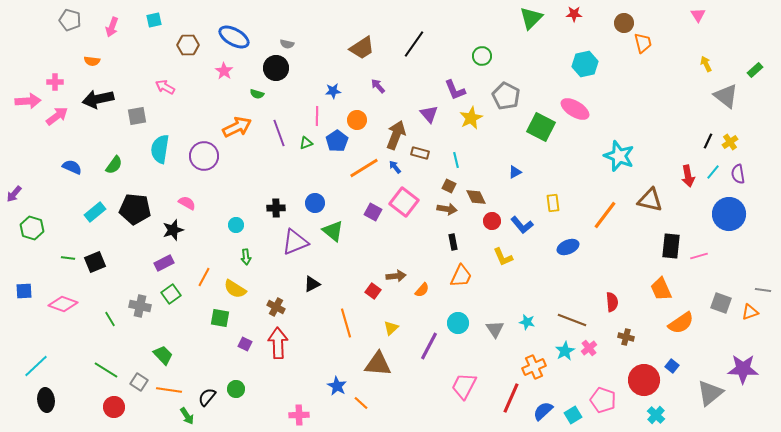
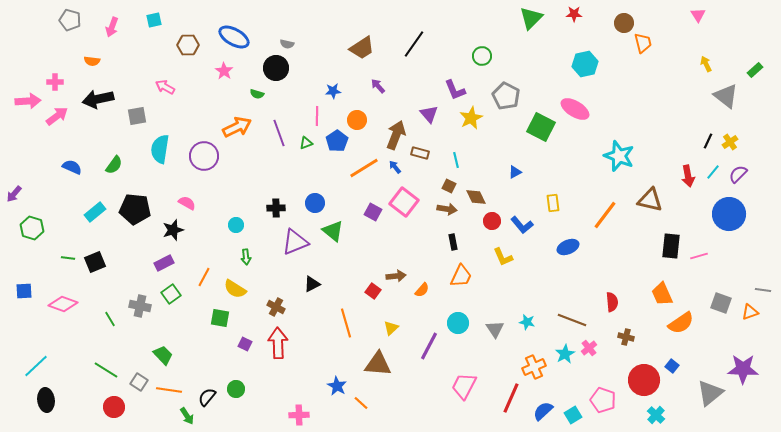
purple semicircle at (738, 174): rotated 54 degrees clockwise
orange trapezoid at (661, 289): moved 1 px right, 5 px down
cyan star at (565, 351): moved 3 px down
